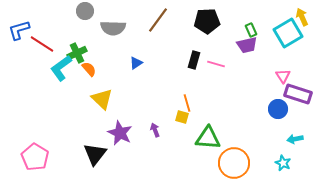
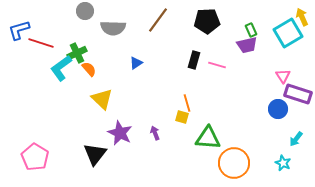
red line: moved 1 px left, 1 px up; rotated 15 degrees counterclockwise
pink line: moved 1 px right, 1 px down
purple arrow: moved 3 px down
cyan arrow: moved 1 px right; rotated 42 degrees counterclockwise
